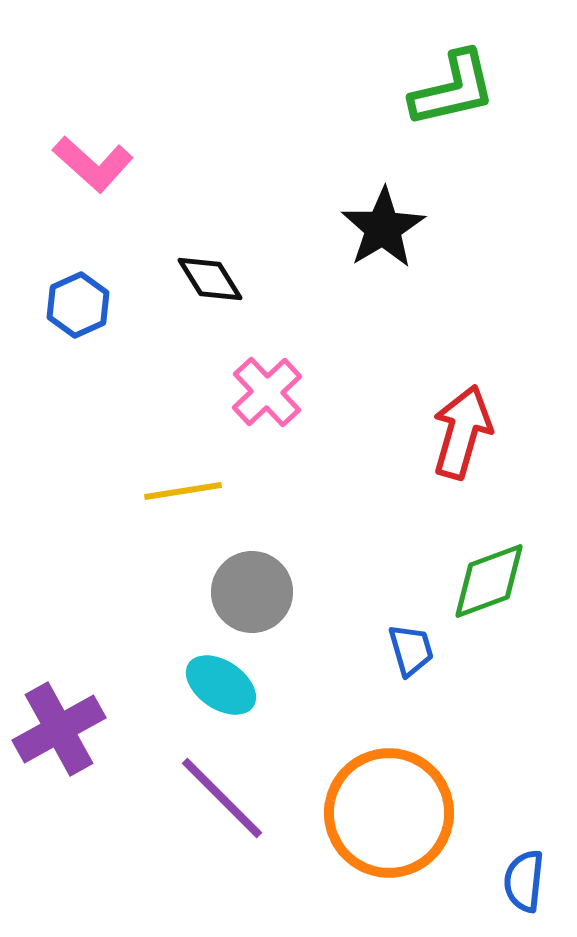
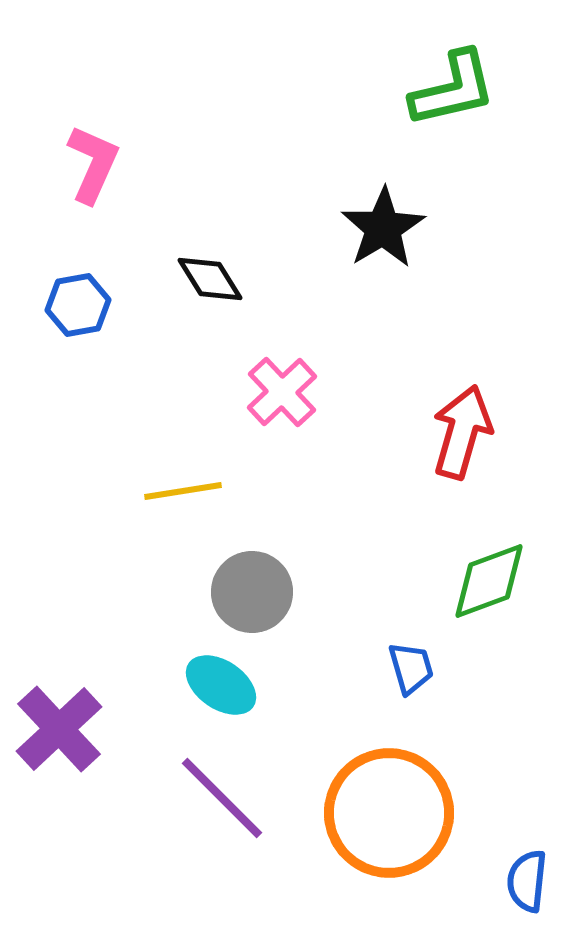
pink L-shape: rotated 108 degrees counterclockwise
blue hexagon: rotated 14 degrees clockwise
pink cross: moved 15 px right
blue trapezoid: moved 18 px down
purple cross: rotated 14 degrees counterclockwise
blue semicircle: moved 3 px right
